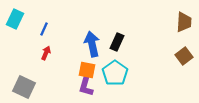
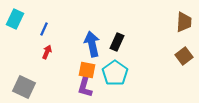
red arrow: moved 1 px right, 1 px up
purple L-shape: moved 1 px left, 1 px down
